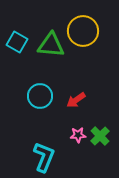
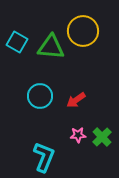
green triangle: moved 2 px down
green cross: moved 2 px right, 1 px down
